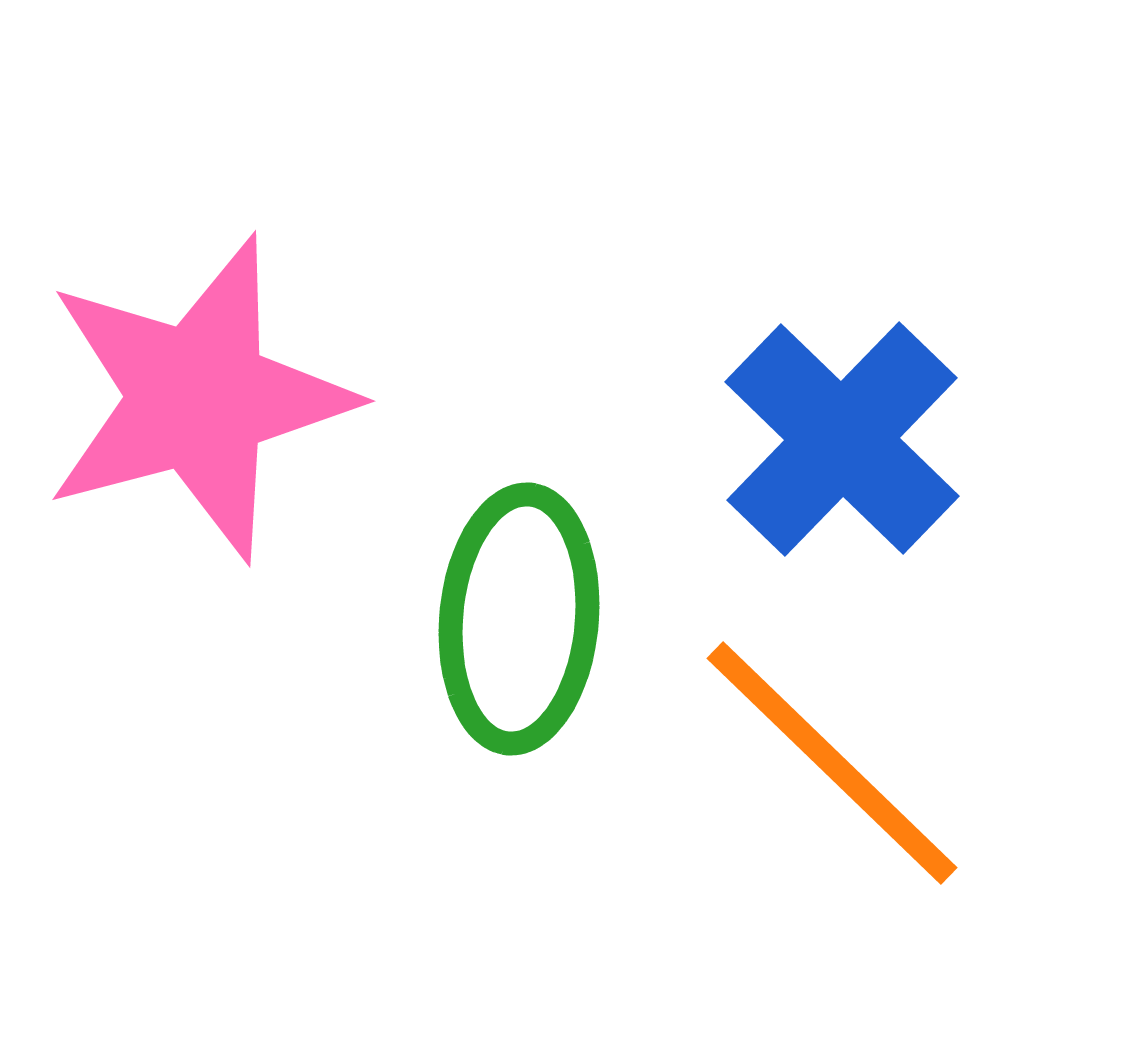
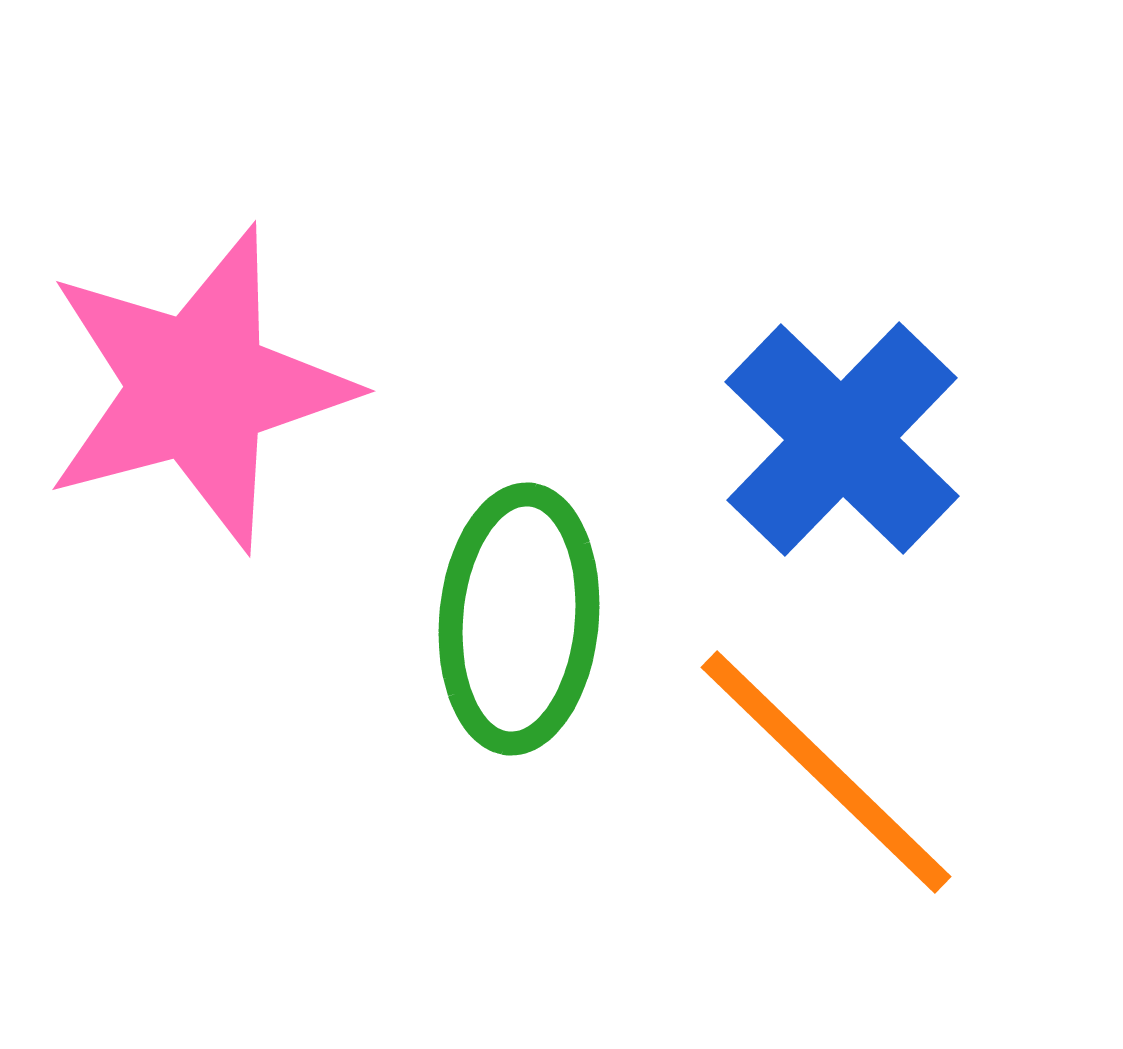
pink star: moved 10 px up
orange line: moved 6 px left, 9 px down
